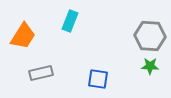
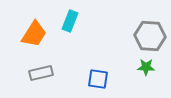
orange trapezoid: moved 11 px right, 2 px up
green star: moved 4 px left, 1 px down
